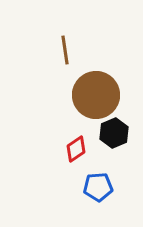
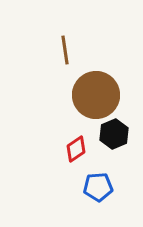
black hexagon: moved 1 px down
